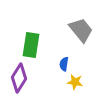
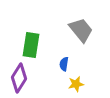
yellow star: moved 1 px right, 2 px down; rotated 21 degrees counterclockwise
